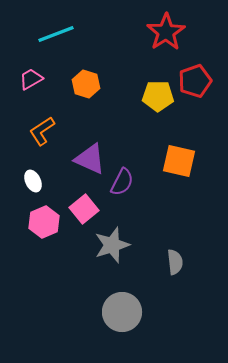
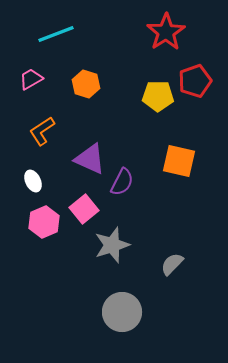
gray semicircle: moved 3 px left, 2 px down; rotated 130 degrees counterclockwise
